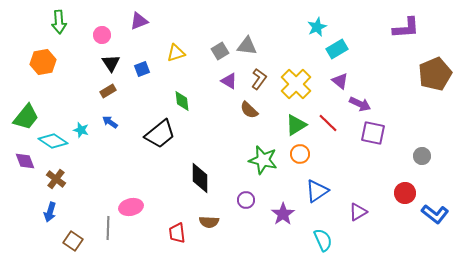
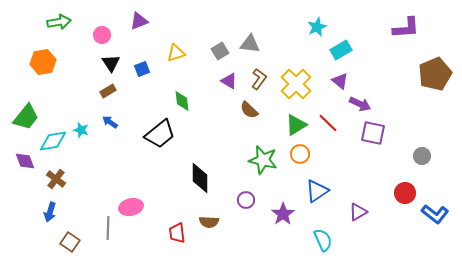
green arrow at (59, 22): rotated 95 degrees counterclockwise
gray triangle at (247, 46): moved 3 px right, 2 px up
cyan rectangle at (337, 49): moved 4 px right, 1 px down
cyan diamond at (53, 141): rotated 44 degrees counterclockwise
brown square at (73, 241): moved 3 px left, 1 px down
